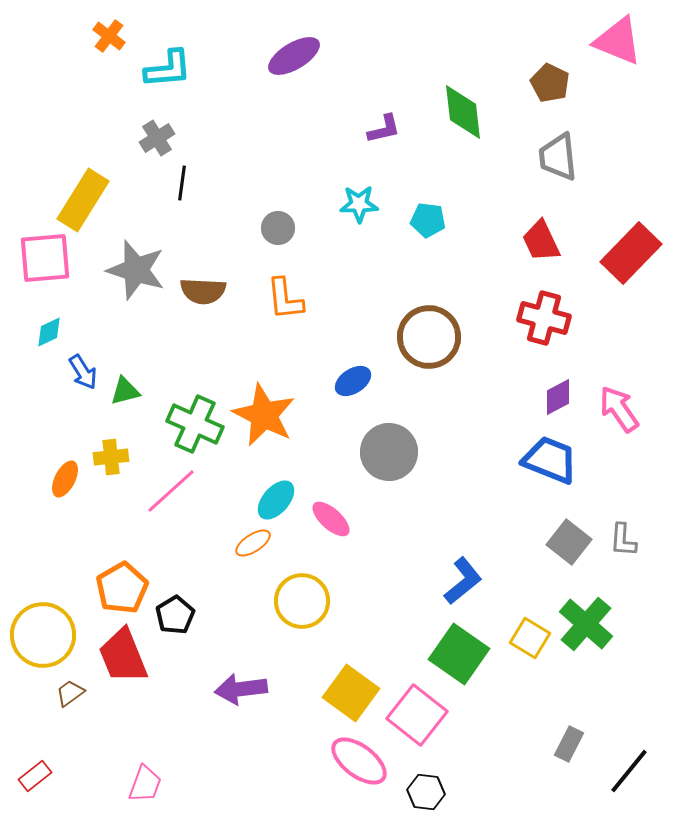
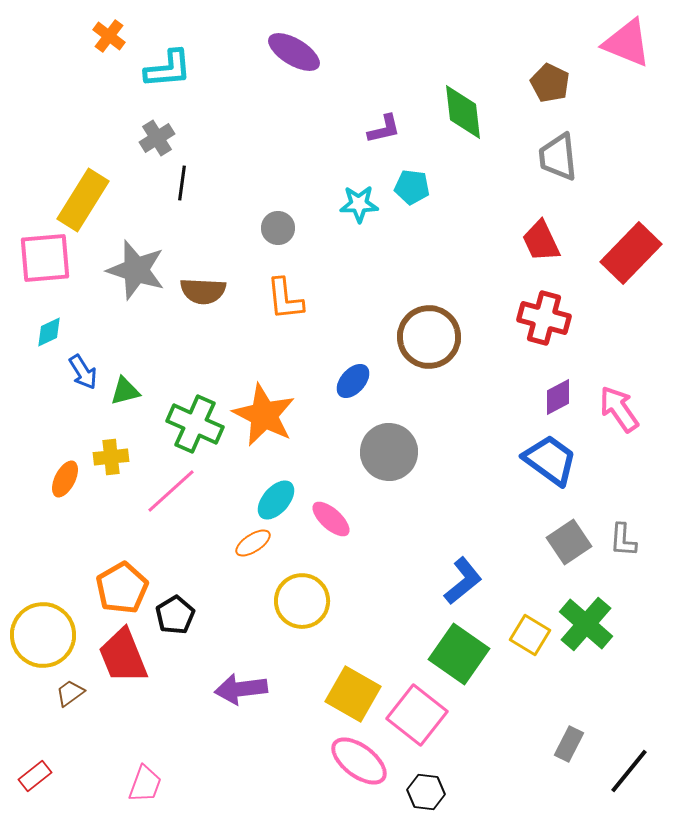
pink triangle at (618, 41): moved 9 px right, 2 px down
purple ellipse at (294, 56): moved 4 px up; rotated 62 degrees clockwise
cyan pentagon at (428, 220): moved 16 px left, 33 px up
blue ellipse at (353, 381): rotated 15 degrees counterclockwise
blue trapezoid at (550, 460): rotated 14 degrees clockwise
gray square at (569, 542): rotated 18 degrees clockwise
yellow square at (530, 638): moved 3 px up
yellow square at (351, 693): moved 2 px right, 1 px down; rotated 6 degrees counterclockwise
